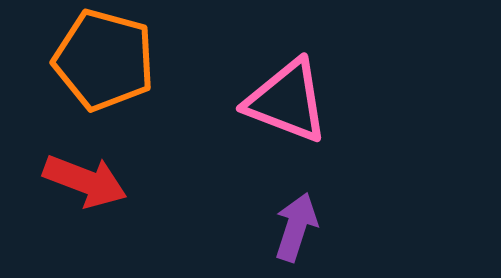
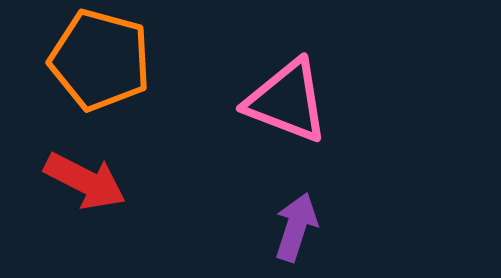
orange pentagon: moved 4 px left
red arrow: rotated 6 degrees clockwise
